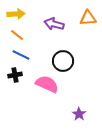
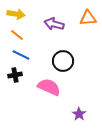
yellow arrow: rotated 12 degrees clockwise
pink semicircle: moved 2 px right, 3 px down
